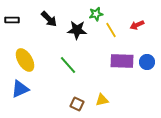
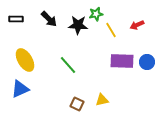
black rectangle: moved 4 px right, 1 px up
black star: moved 1 px right, 5 px up
